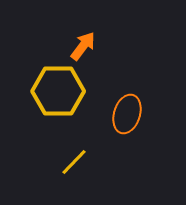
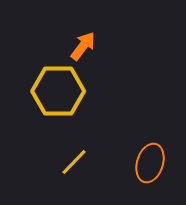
orange ellipse: moved 23 px right, 49 px down
